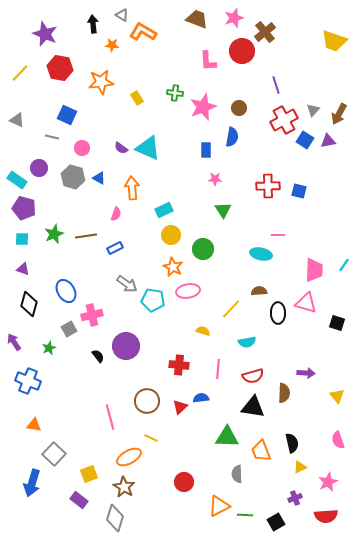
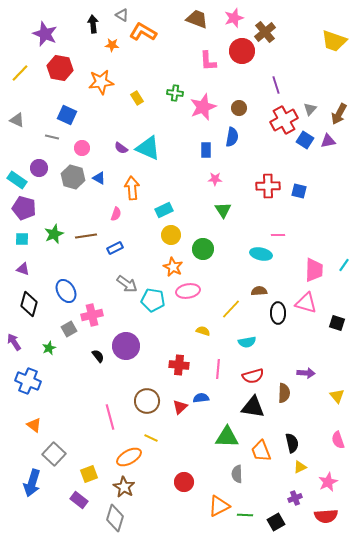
gray triangle at (313, 110): moved 3 px left, 1 px up
orange triangle at (34, 425): rotated 28 degrees clockwise
